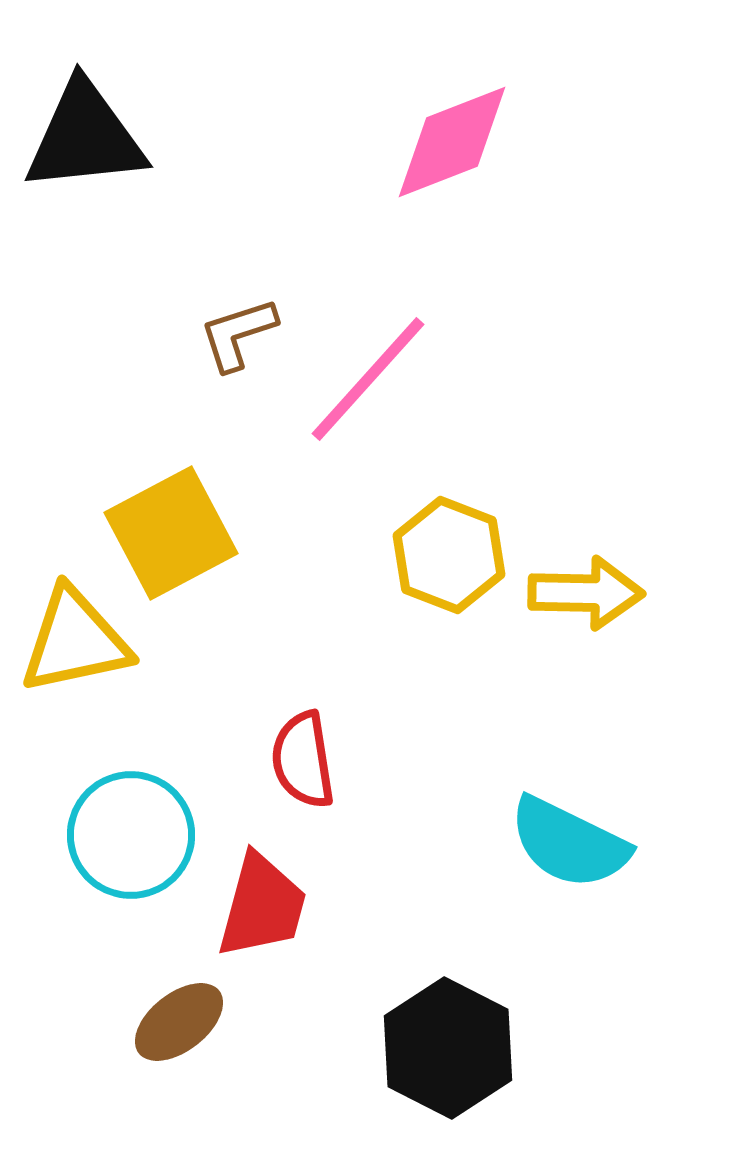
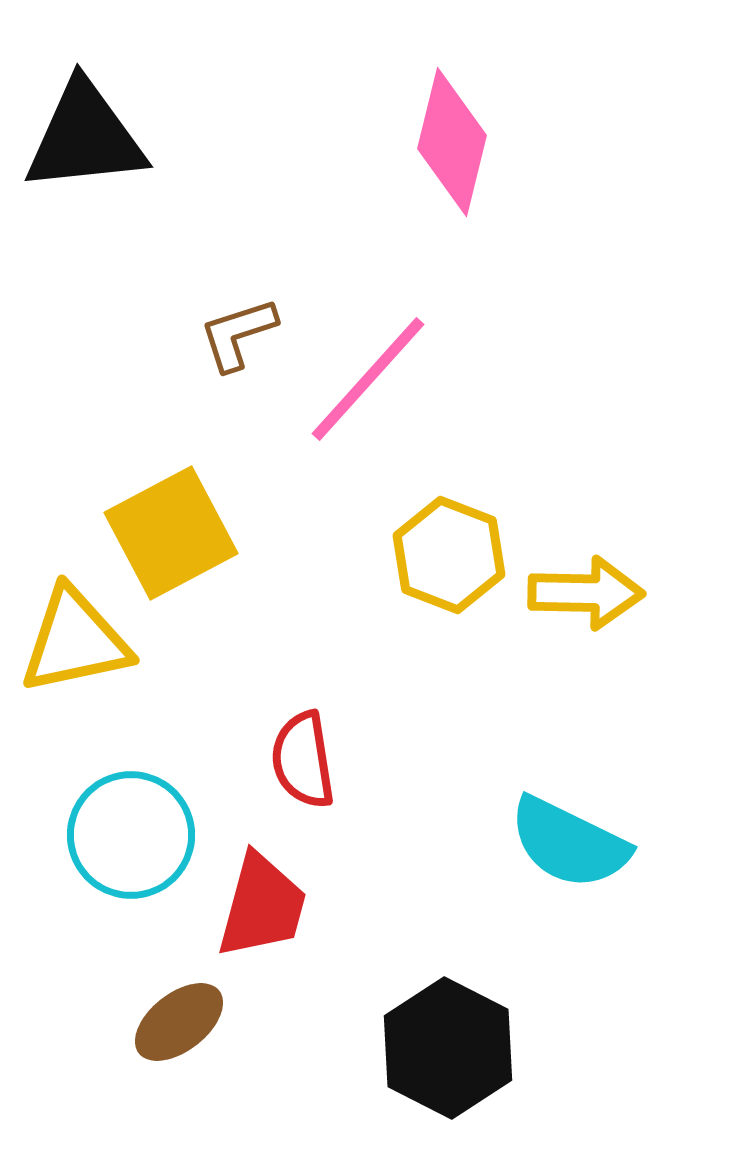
pink diamond: rotated 55 degrees counterclockwise
